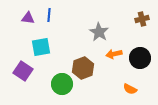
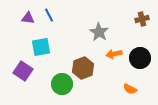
blue line: rotated 32 degrees counterclockwise
